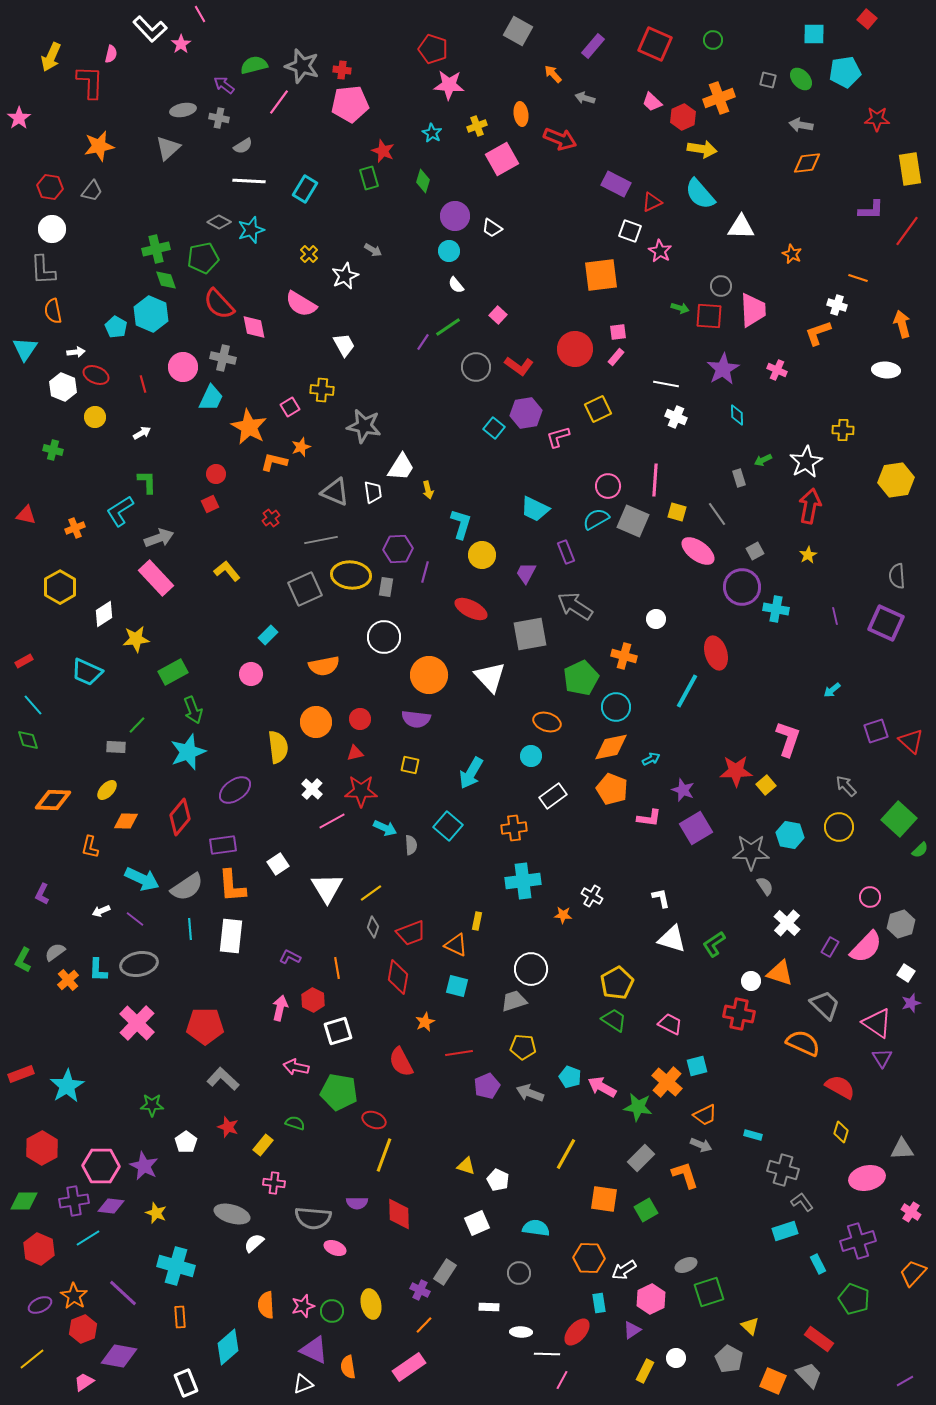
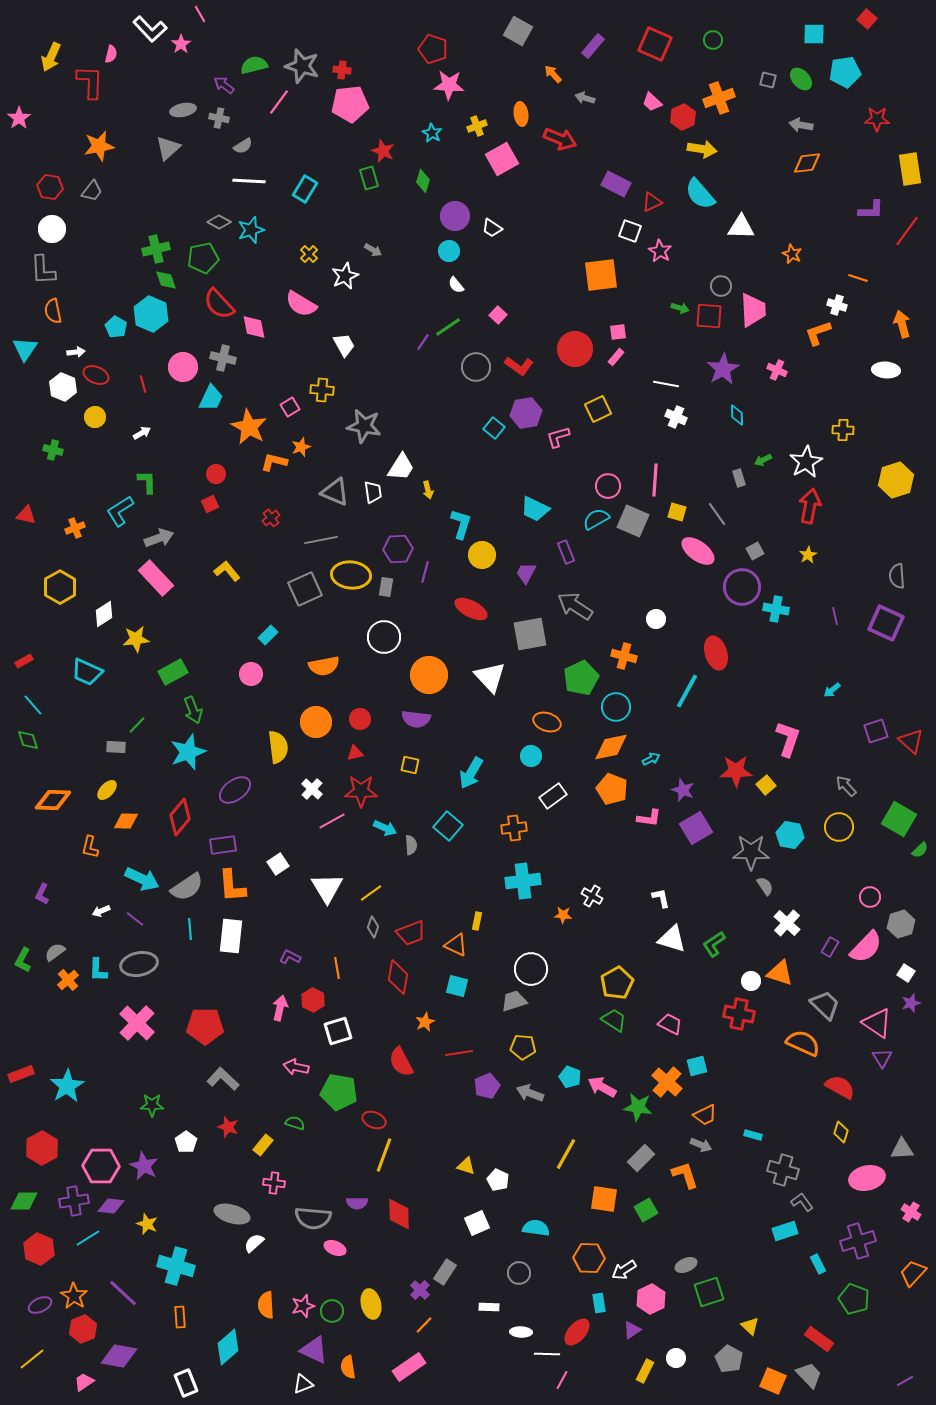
yellow hexagon at (896, 480): rotated 8 degrees counterclockwise
green square at (899, 819): rotated 12 degrees counterclockwise
yellow star at (156, 1213): moved 9 px left, 11 px down
purple cross at (420, 1290): rotated 18 degrees clockwise
